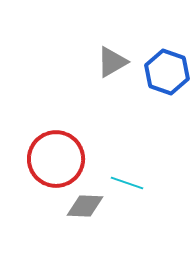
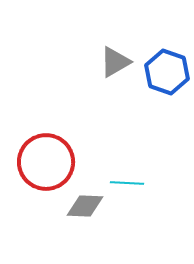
gray triangle: moved 3 px right
red circle: moved 10 px left, 3 px down
cyan line: rotated 16 degrees counterclockwise
